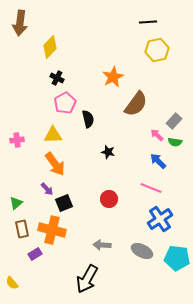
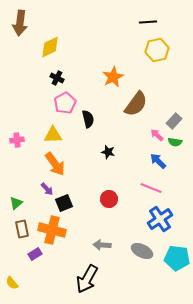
yellow diamond: rotated 20 degrees clockwise
